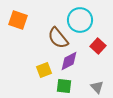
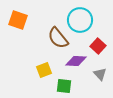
purple diamond: moved 7 px right; rotated 30 degrees clockwise
gray triangle: moved 3 px right, 13 px up
